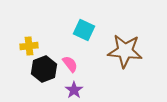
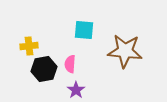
cyan square: rotated 20 degrees counterclockwise
pink semicircle: rotated 138 degrees counterclockwise
black hexagon: rotated 10 degrees clockwise
purple star: moved 2 px right
